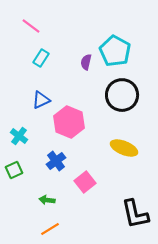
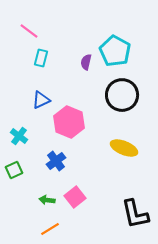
pink line: moved 2 px left, 5 px down
cyan rectangle: rotated 18 degrees counterclockwise
pink square: moved 10 px left, 15 px down
